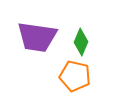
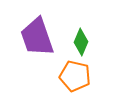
purple trapezoid: rotated 63 degrees clockwise
